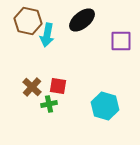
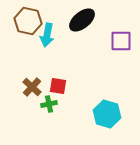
cyan hexagon: moved 2 px right, 8 px down
